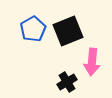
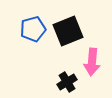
blue pentagon: rotated 15 degrees clockwise
